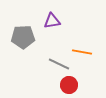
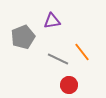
gray pentagon: rotated 20 degrees counterclockwise
orange line: rotated 42 degrees clockwise
gray line: moved 1 px left, 5 px up
